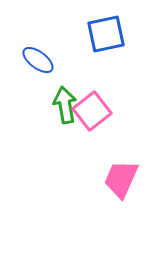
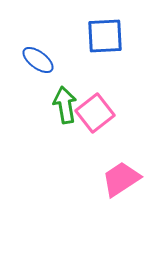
blue square: moved 1 px left, 2 px down; rotated 9 degrees clockwise
pink square: moved 3 px right, 2 px down
pink trapezoid: rotated 33 degrees clockwise
